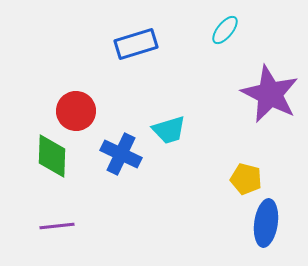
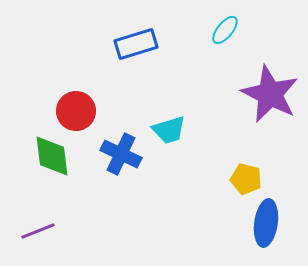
green diamond: rotated 9 degrees counterclockwise
purple line: moved 19 px left, 5 px down; rotated 16 degrees counterclockwise
